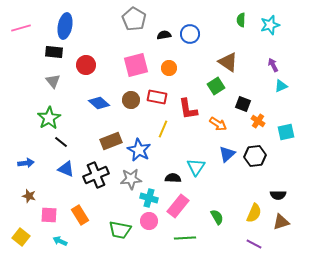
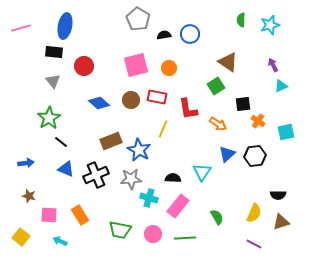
gray pentagon at (134, 19): moved 4 px right
red circle at (86, 65): moved 2 px left, 1 px down
black square at (243, 104): rotated 28 degrees counterclockwise
cyan triangle at (196, 167): moved 6 px right, 5 px down
pink circle at (149, 221): moved 4 px right, 13 px down
